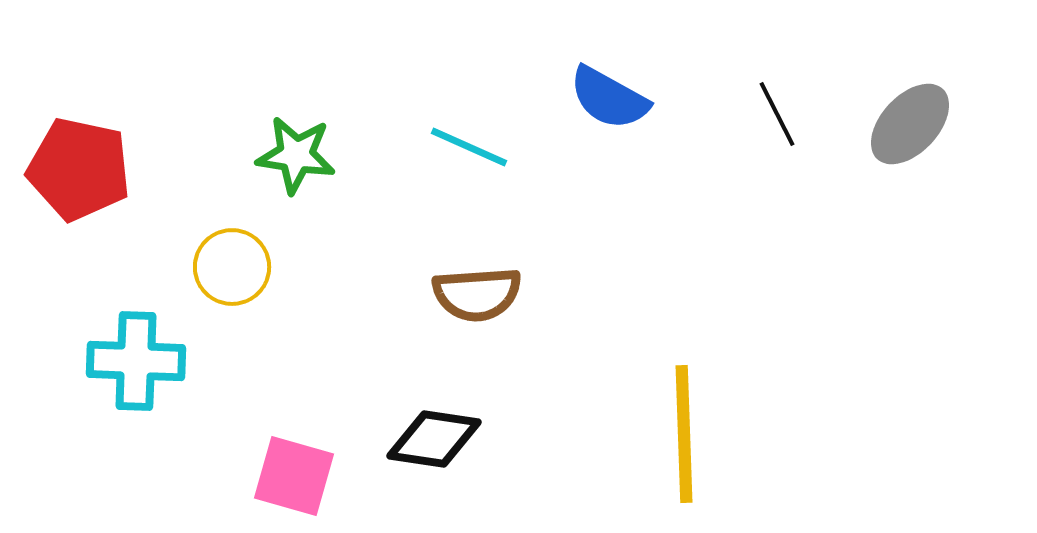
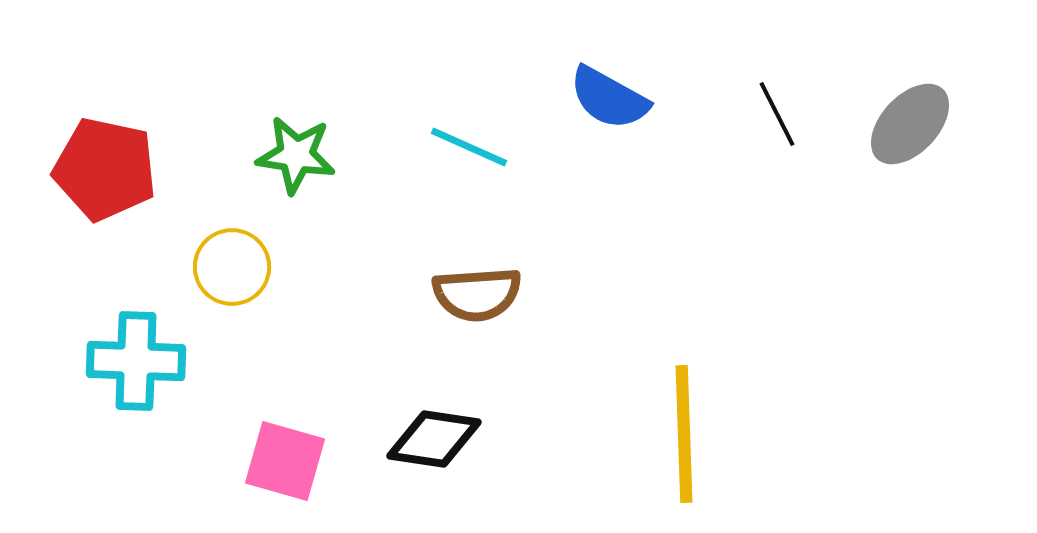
red pentagon: moved 26 px right
pink square: moved 9 px left, 15 px up
